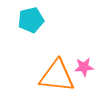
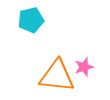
pink star: rotated 12 degrees counterclockwise
